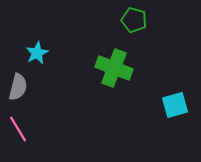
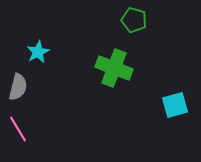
cyan star: moved 1 px right, 1 px up
